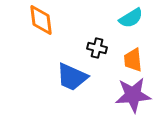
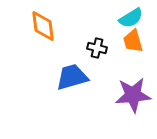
orange diamond: moved 2 px right, 6 px down
orange trapezoid: moved 19 px up; rotated 10 degrees counterclockwise
blue trapezoid: rotated 140 degrees clockwise
